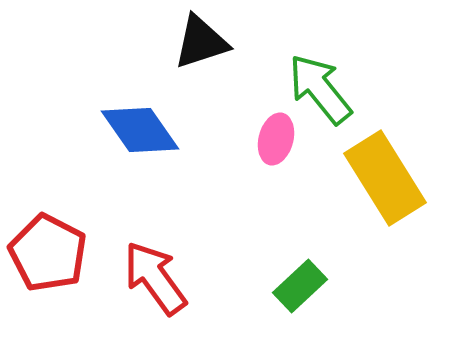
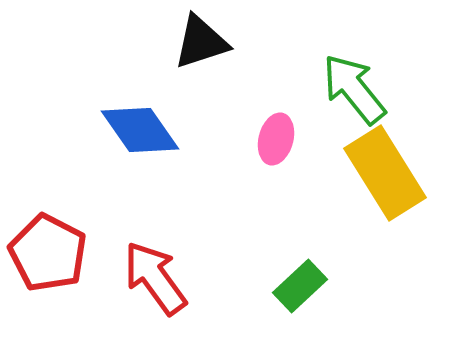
green arrow: moved 34 px right
yellow rectangle: moved 5 px up
